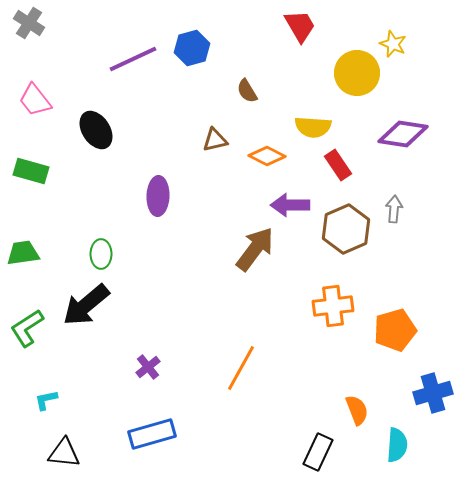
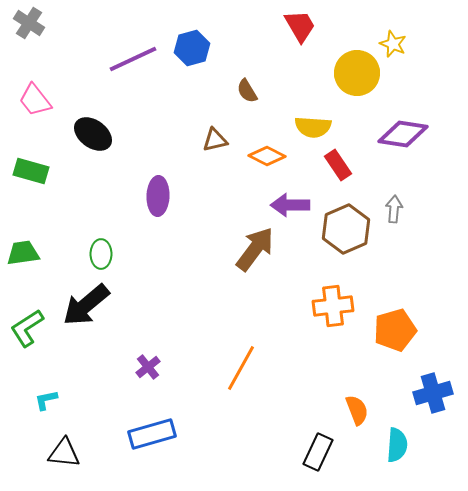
black ellipse: moved 3 px left, 4 px down; rotated 21 degrees counterclockwise
